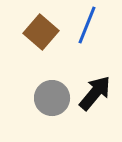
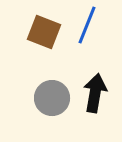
brown square: moved 3 px right; rotated 20 degrees counterclockwise
black arrow: rotated 30 degrees counterclockwise
